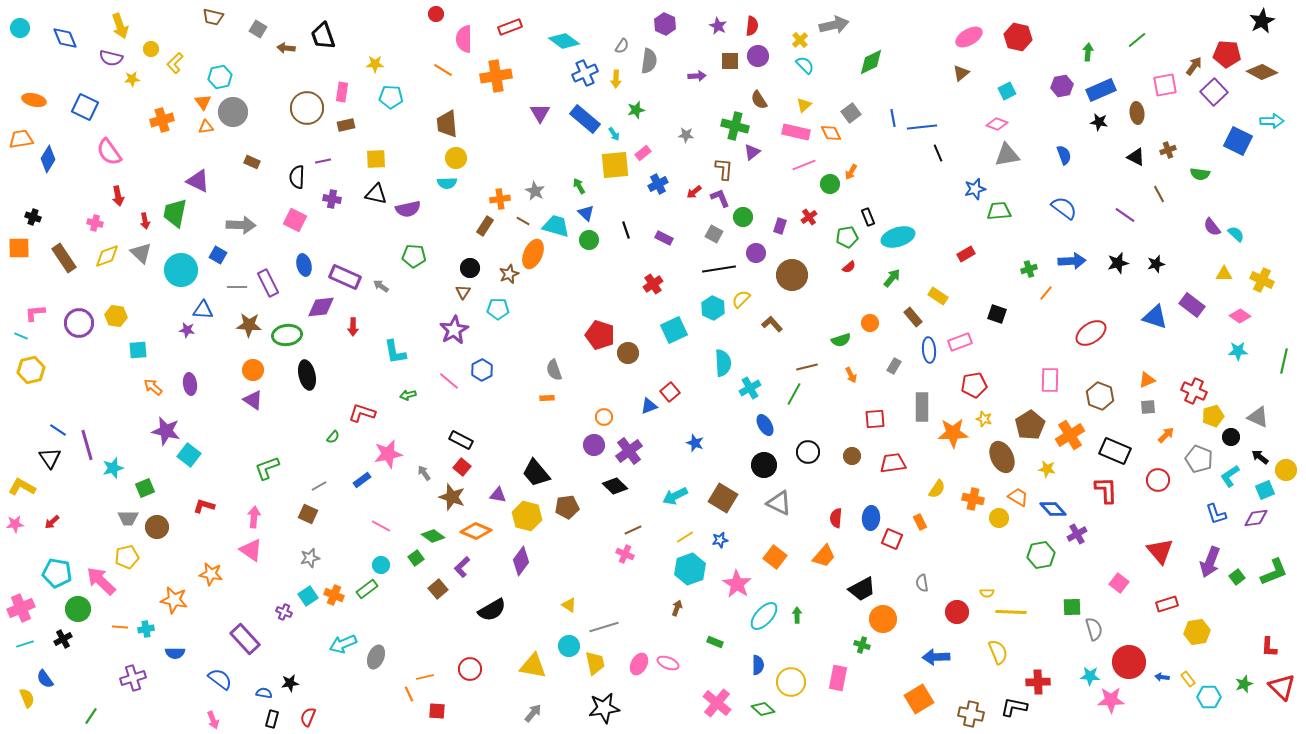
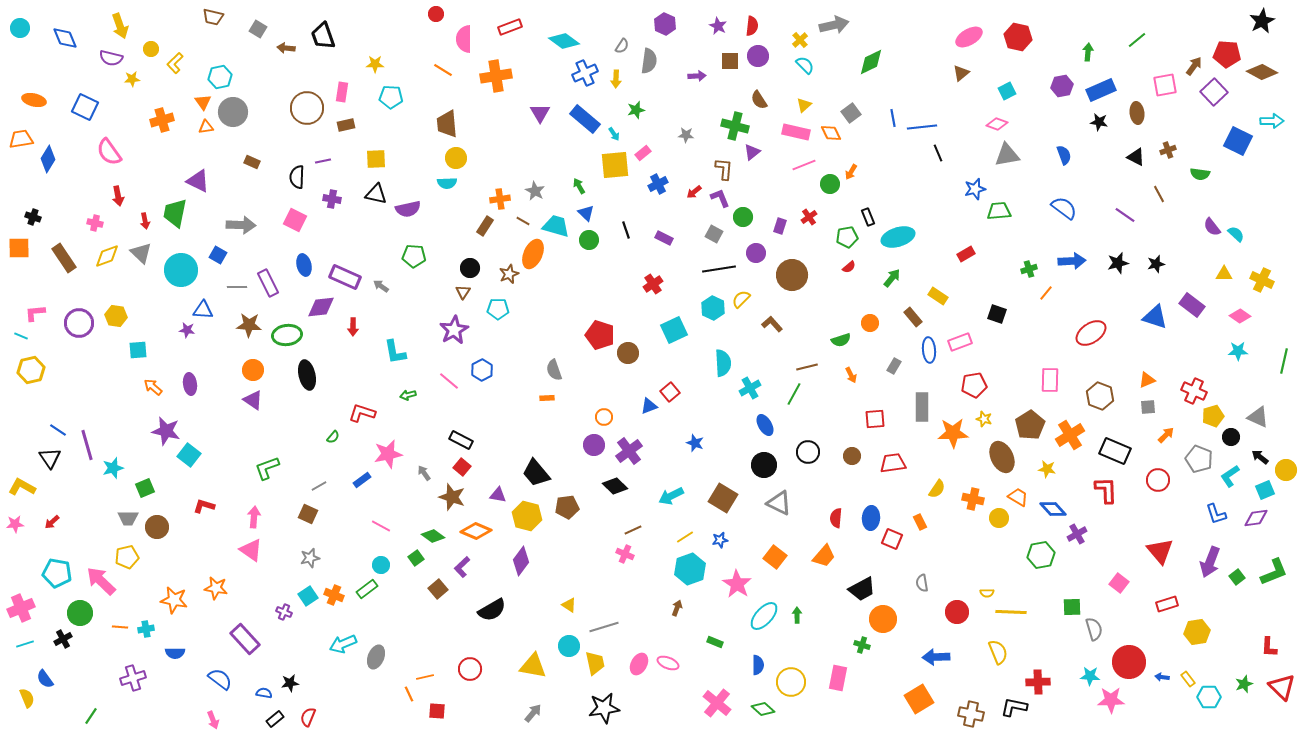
cyan arrow at (675, 496): moved 4 px left
orange star at (211, 574): moved 5 px right, 14 px down
green circle at (78, 609): moved 2 px right, 4 px down
black rectangle at (272, 719): moved 3 px right; rotated 36 degrees clockwise
